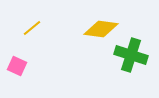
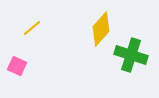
yellow diamond: rotated 56 degrees counterclockwise
